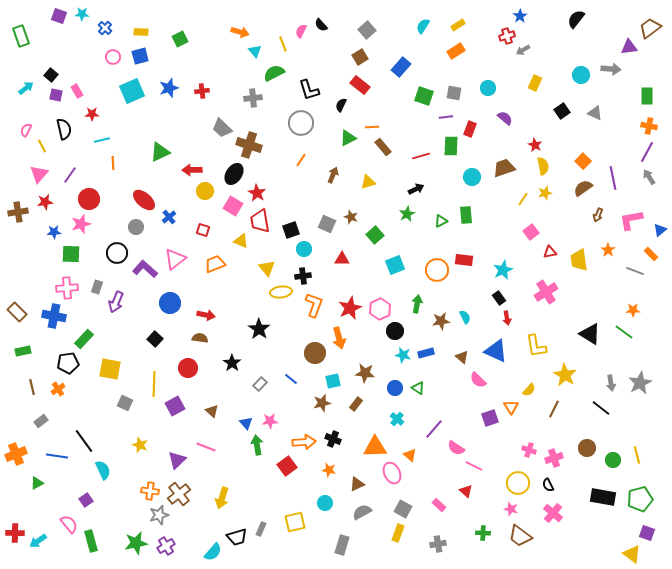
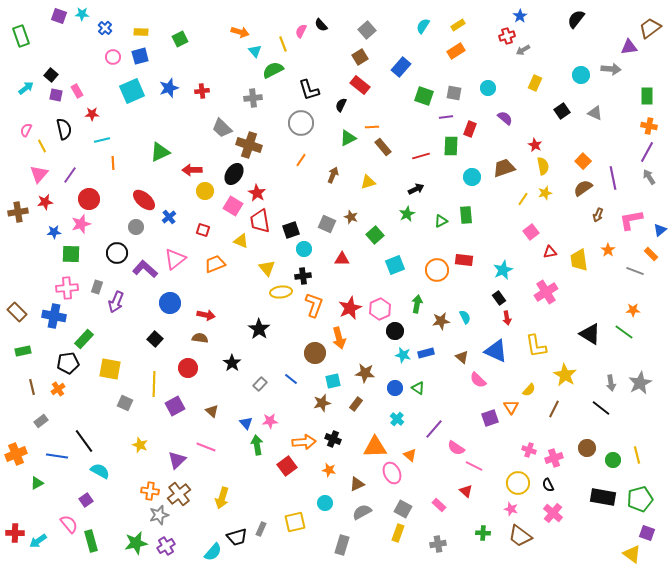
green semicircle at (274, 73): moved 1 px left, 3 px up
cyan semicircle at (103, 470): moved 3 px left, 1 px down; rotated 36 degrees counterclockwise
